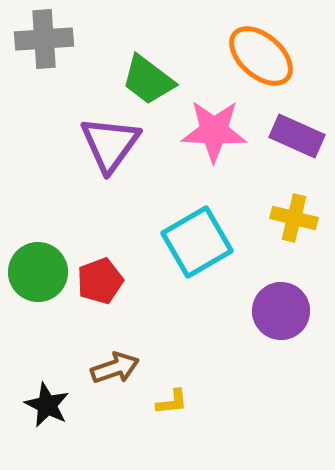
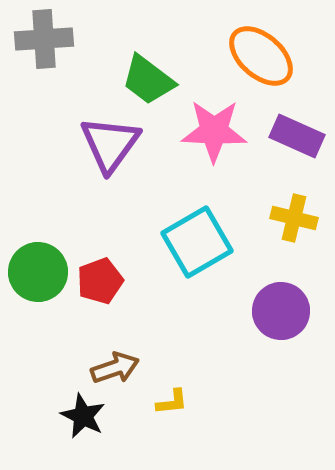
black star: moved 36 px right, 11 px down
